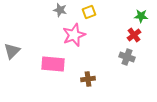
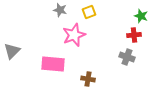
green star: rotated 16 degrees clockwise
red cross: rotated 32 degrees clockwise
brown cross: rotated 16 degrees clockwise
